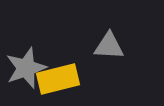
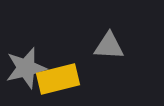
gray star: rotated 6 degrees clockwise
